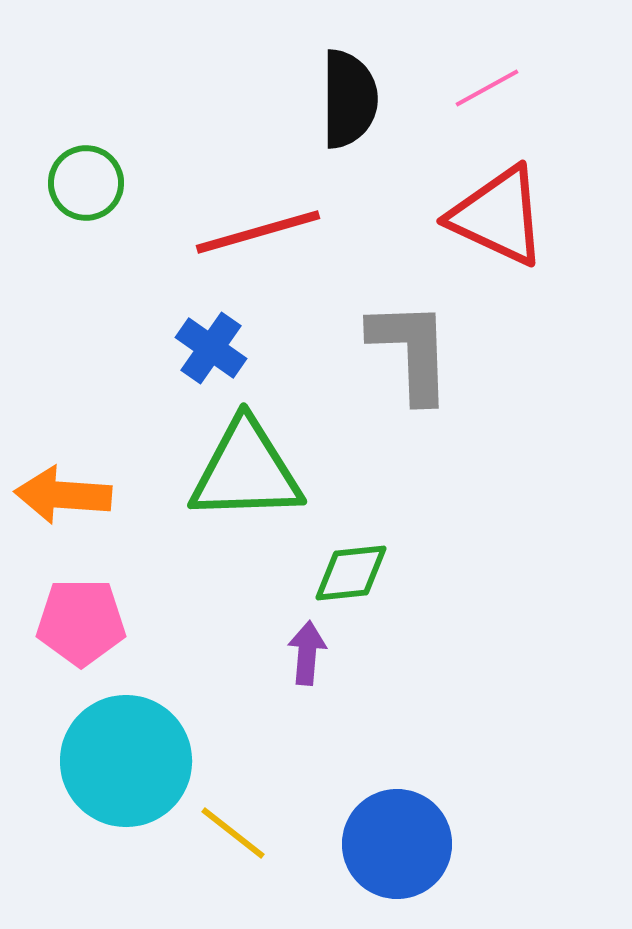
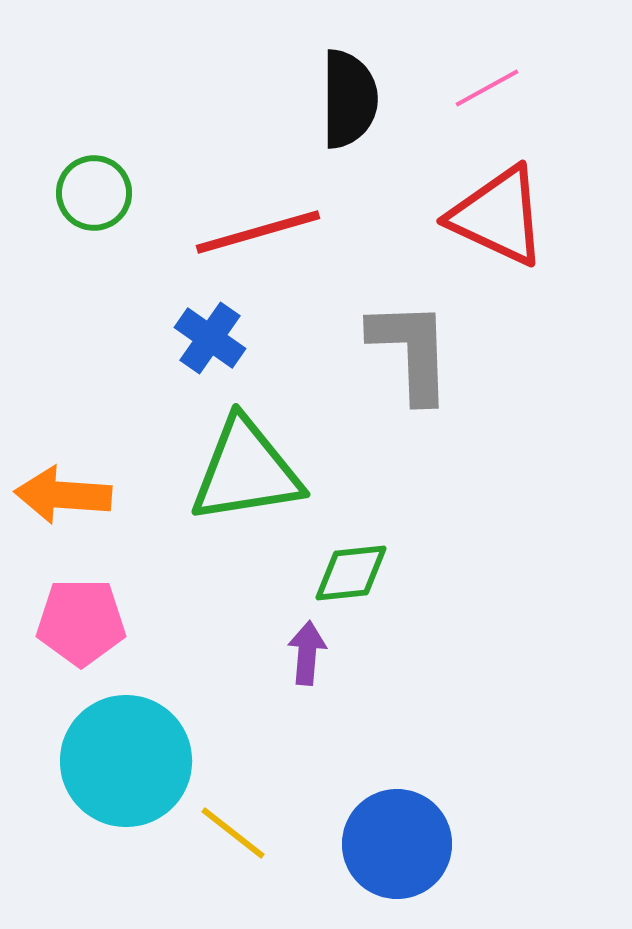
green circle: moved 8 px right, 10 px down
blue cross: moved 1 px left, 10 px up
green triangle: rotated 7 degrees counterclockwise
